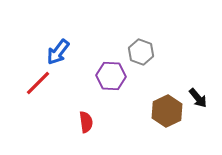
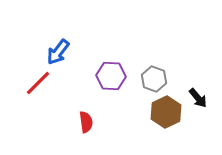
gray hexagon: moved 13 px right, 27 px down
brown hexagon: moved 1 px left, 1 px down
